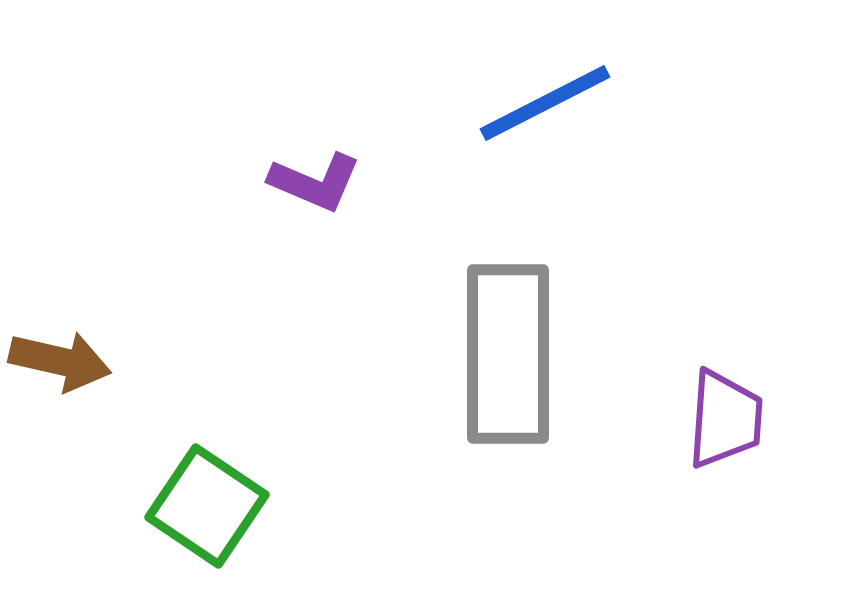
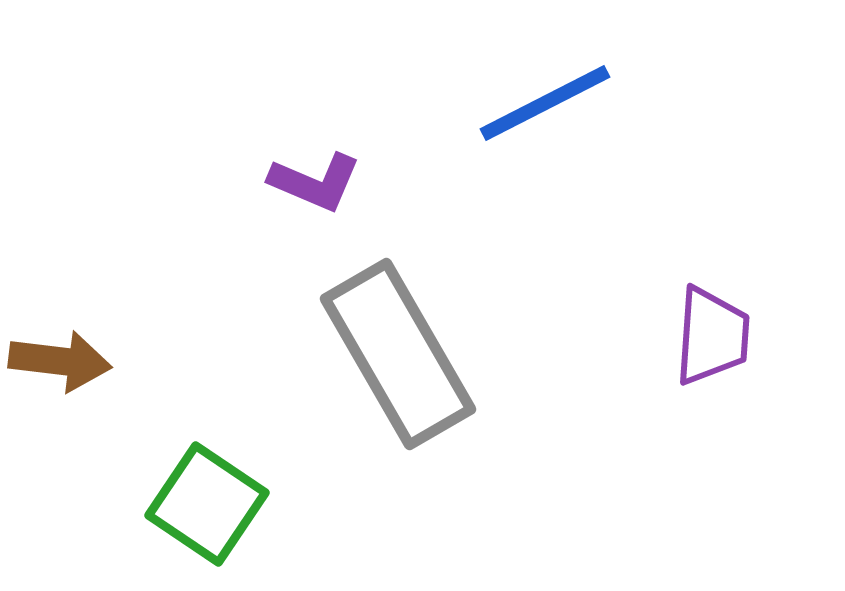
gray rectangle: moved 110 px left; rotated 30 degrees counterclockwise
brown arrow: rotated 6 degrees counterclockwise
purple trapezoid: moved 13 px left, 83 px up
green square: moved 2 px up
